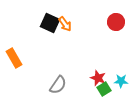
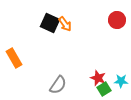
red circle: moved 1 px right, 2 px up
